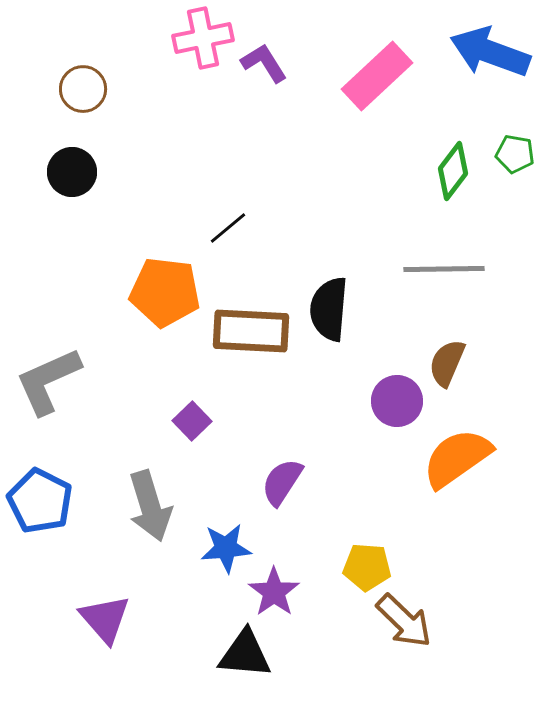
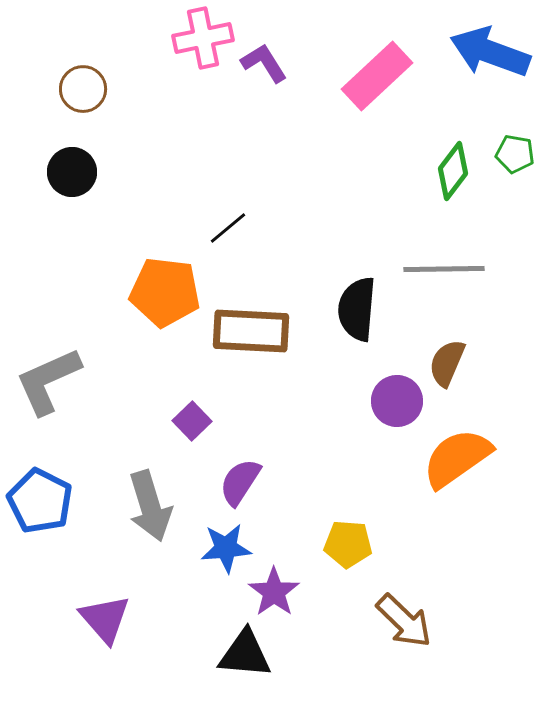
black semicircle: moved 28 px right
purple semicircle: moved 42 px left
yellow pentagon: moved 19 px left, 23 px up
